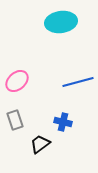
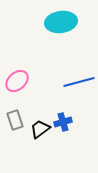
blue line: moved 1 px right
blue cross: rotated 30 degrees counterclockwise
black trapezoid: moved 15 px up
